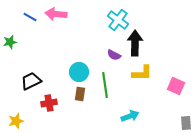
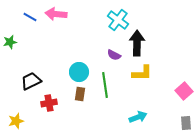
black arrow: moved 2 px right
pink square: moved 8 px right, 5 px down; rotated 24 degrees clockwise
cyan arrow: moved 8 px right, 1 px down
